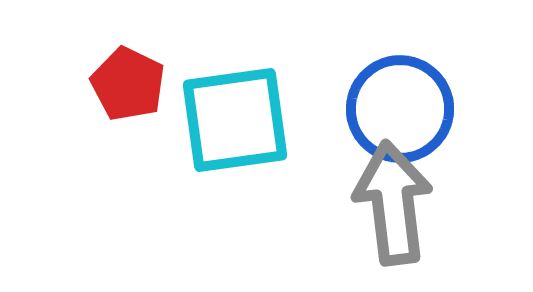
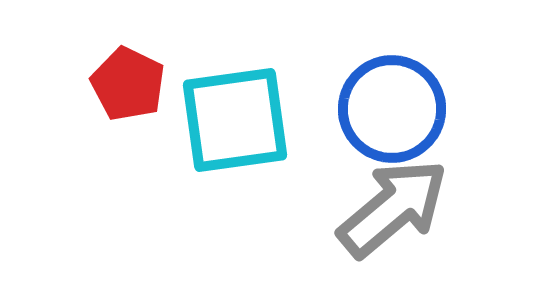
blue circle: moved 8 px left
gray arrow: moved 5 px down; rotated 57 degrees clockwise
